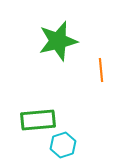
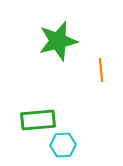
cyan hexagon: rotated 15 degrees clockwise
